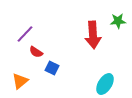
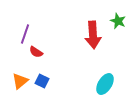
green star: rotated 28 degrees clockwise
purple line: rotated 24 degrees counterclockwise
blue square: moved 10 px left, 13 px down
